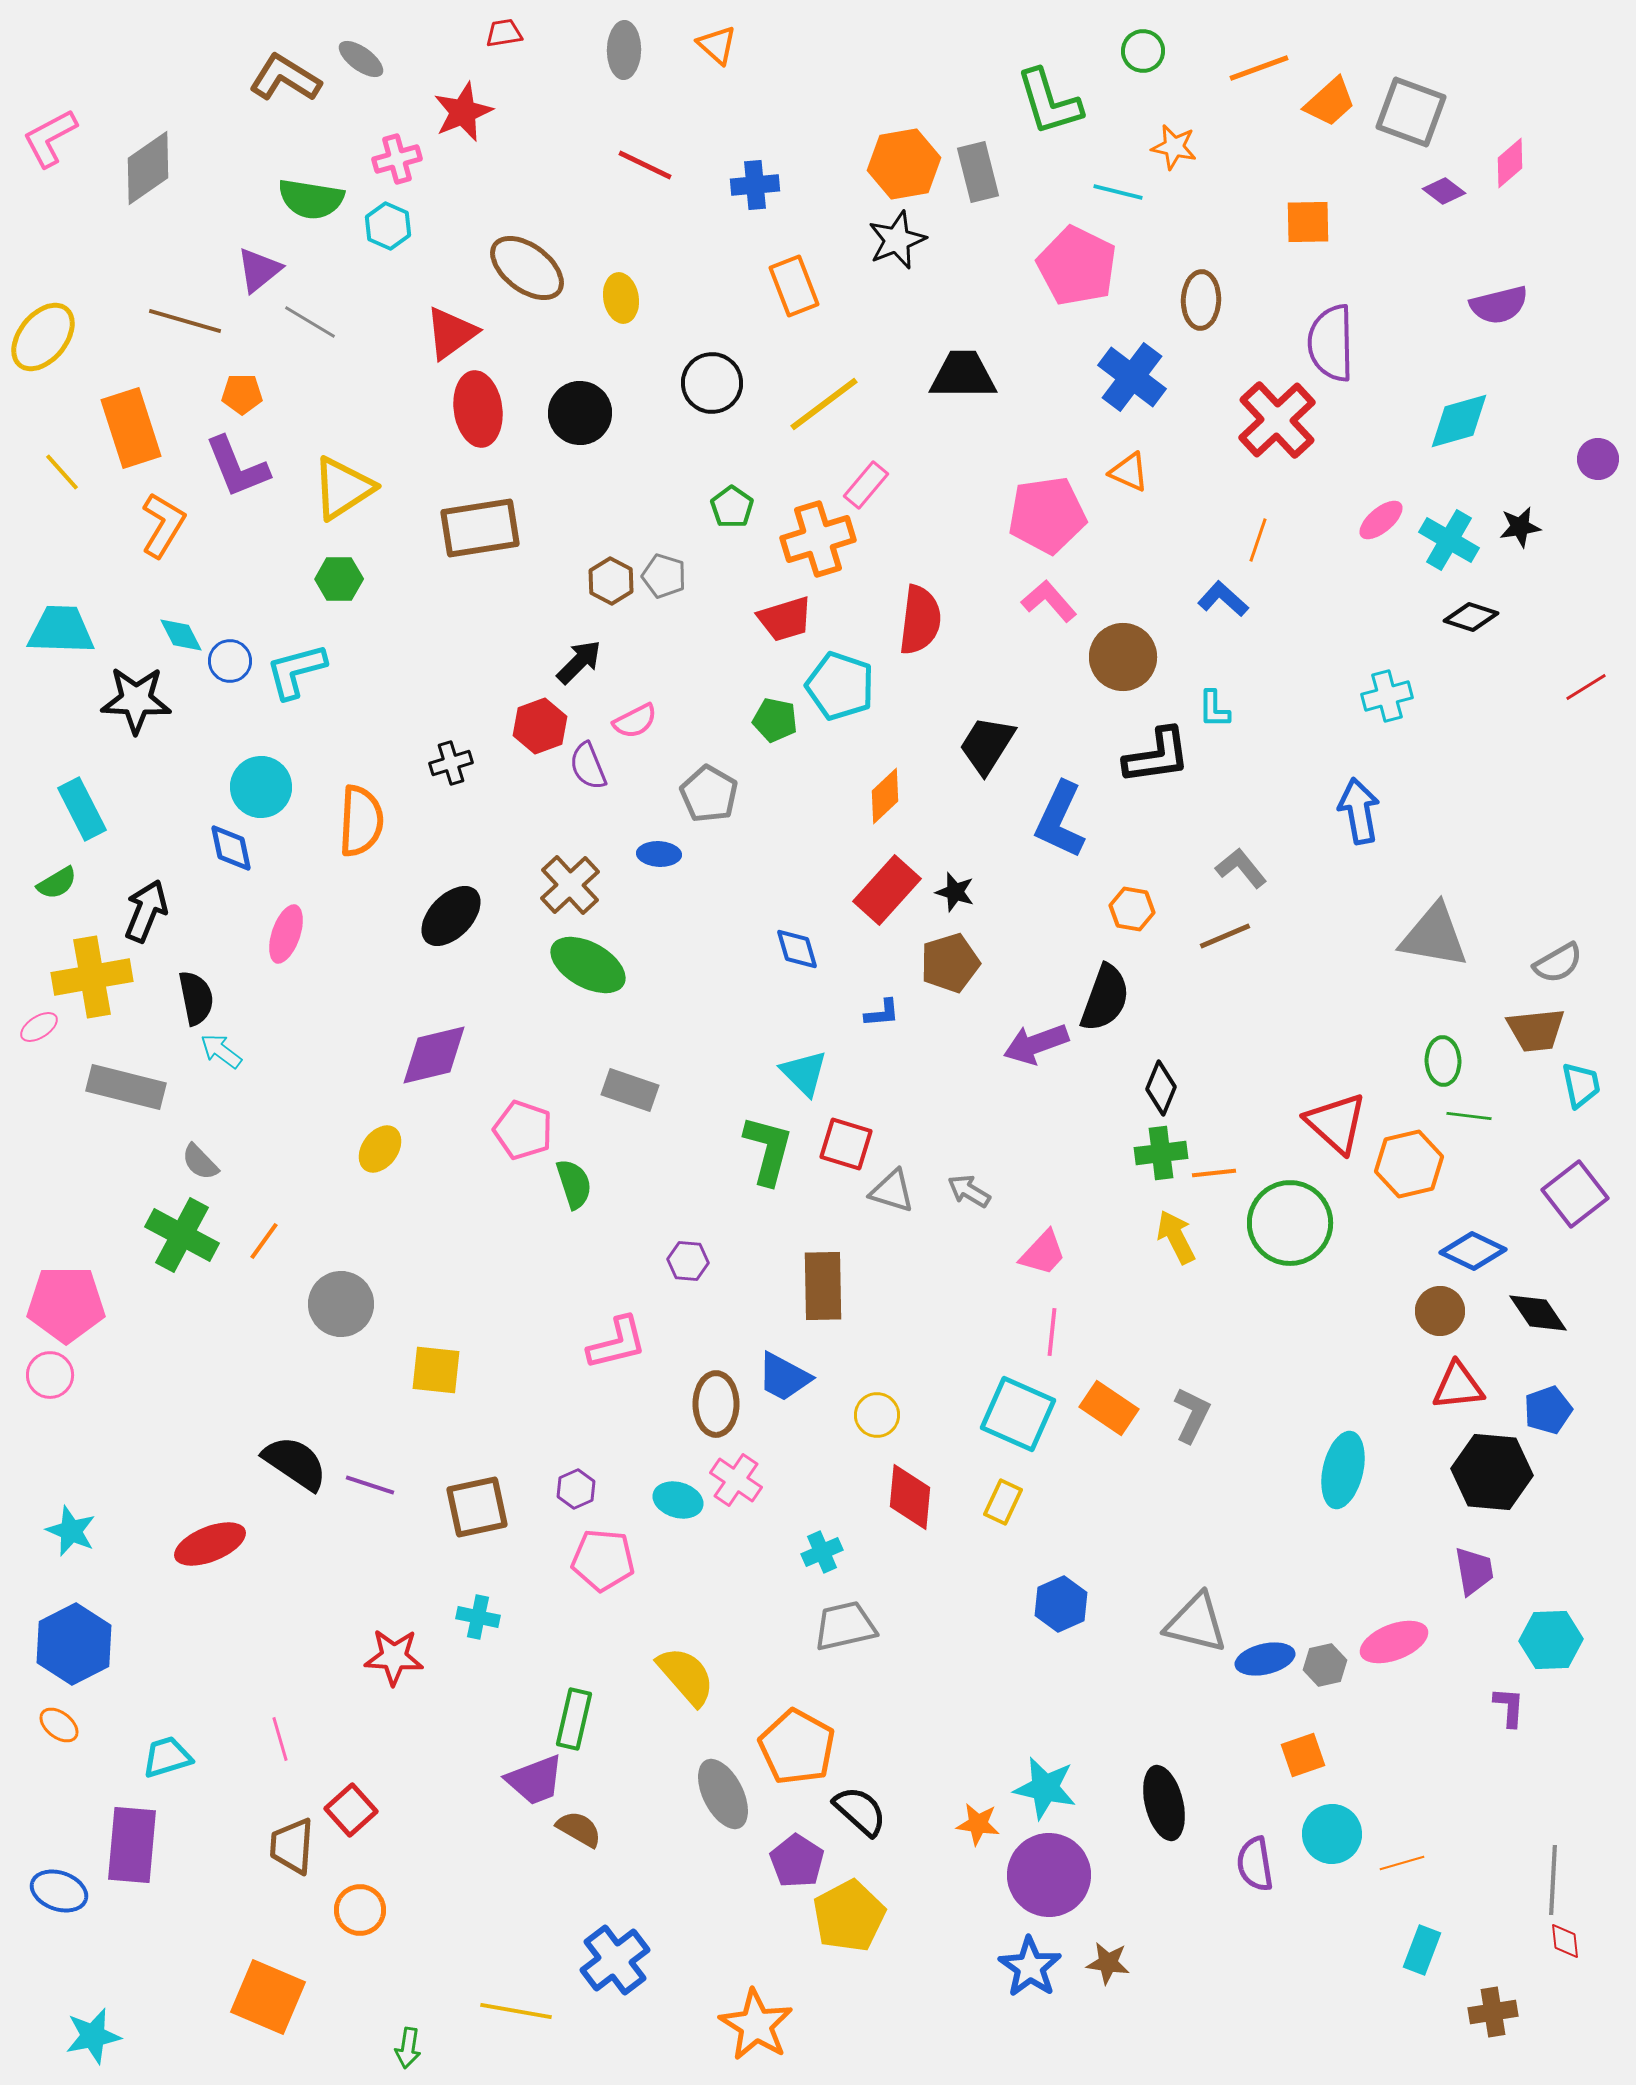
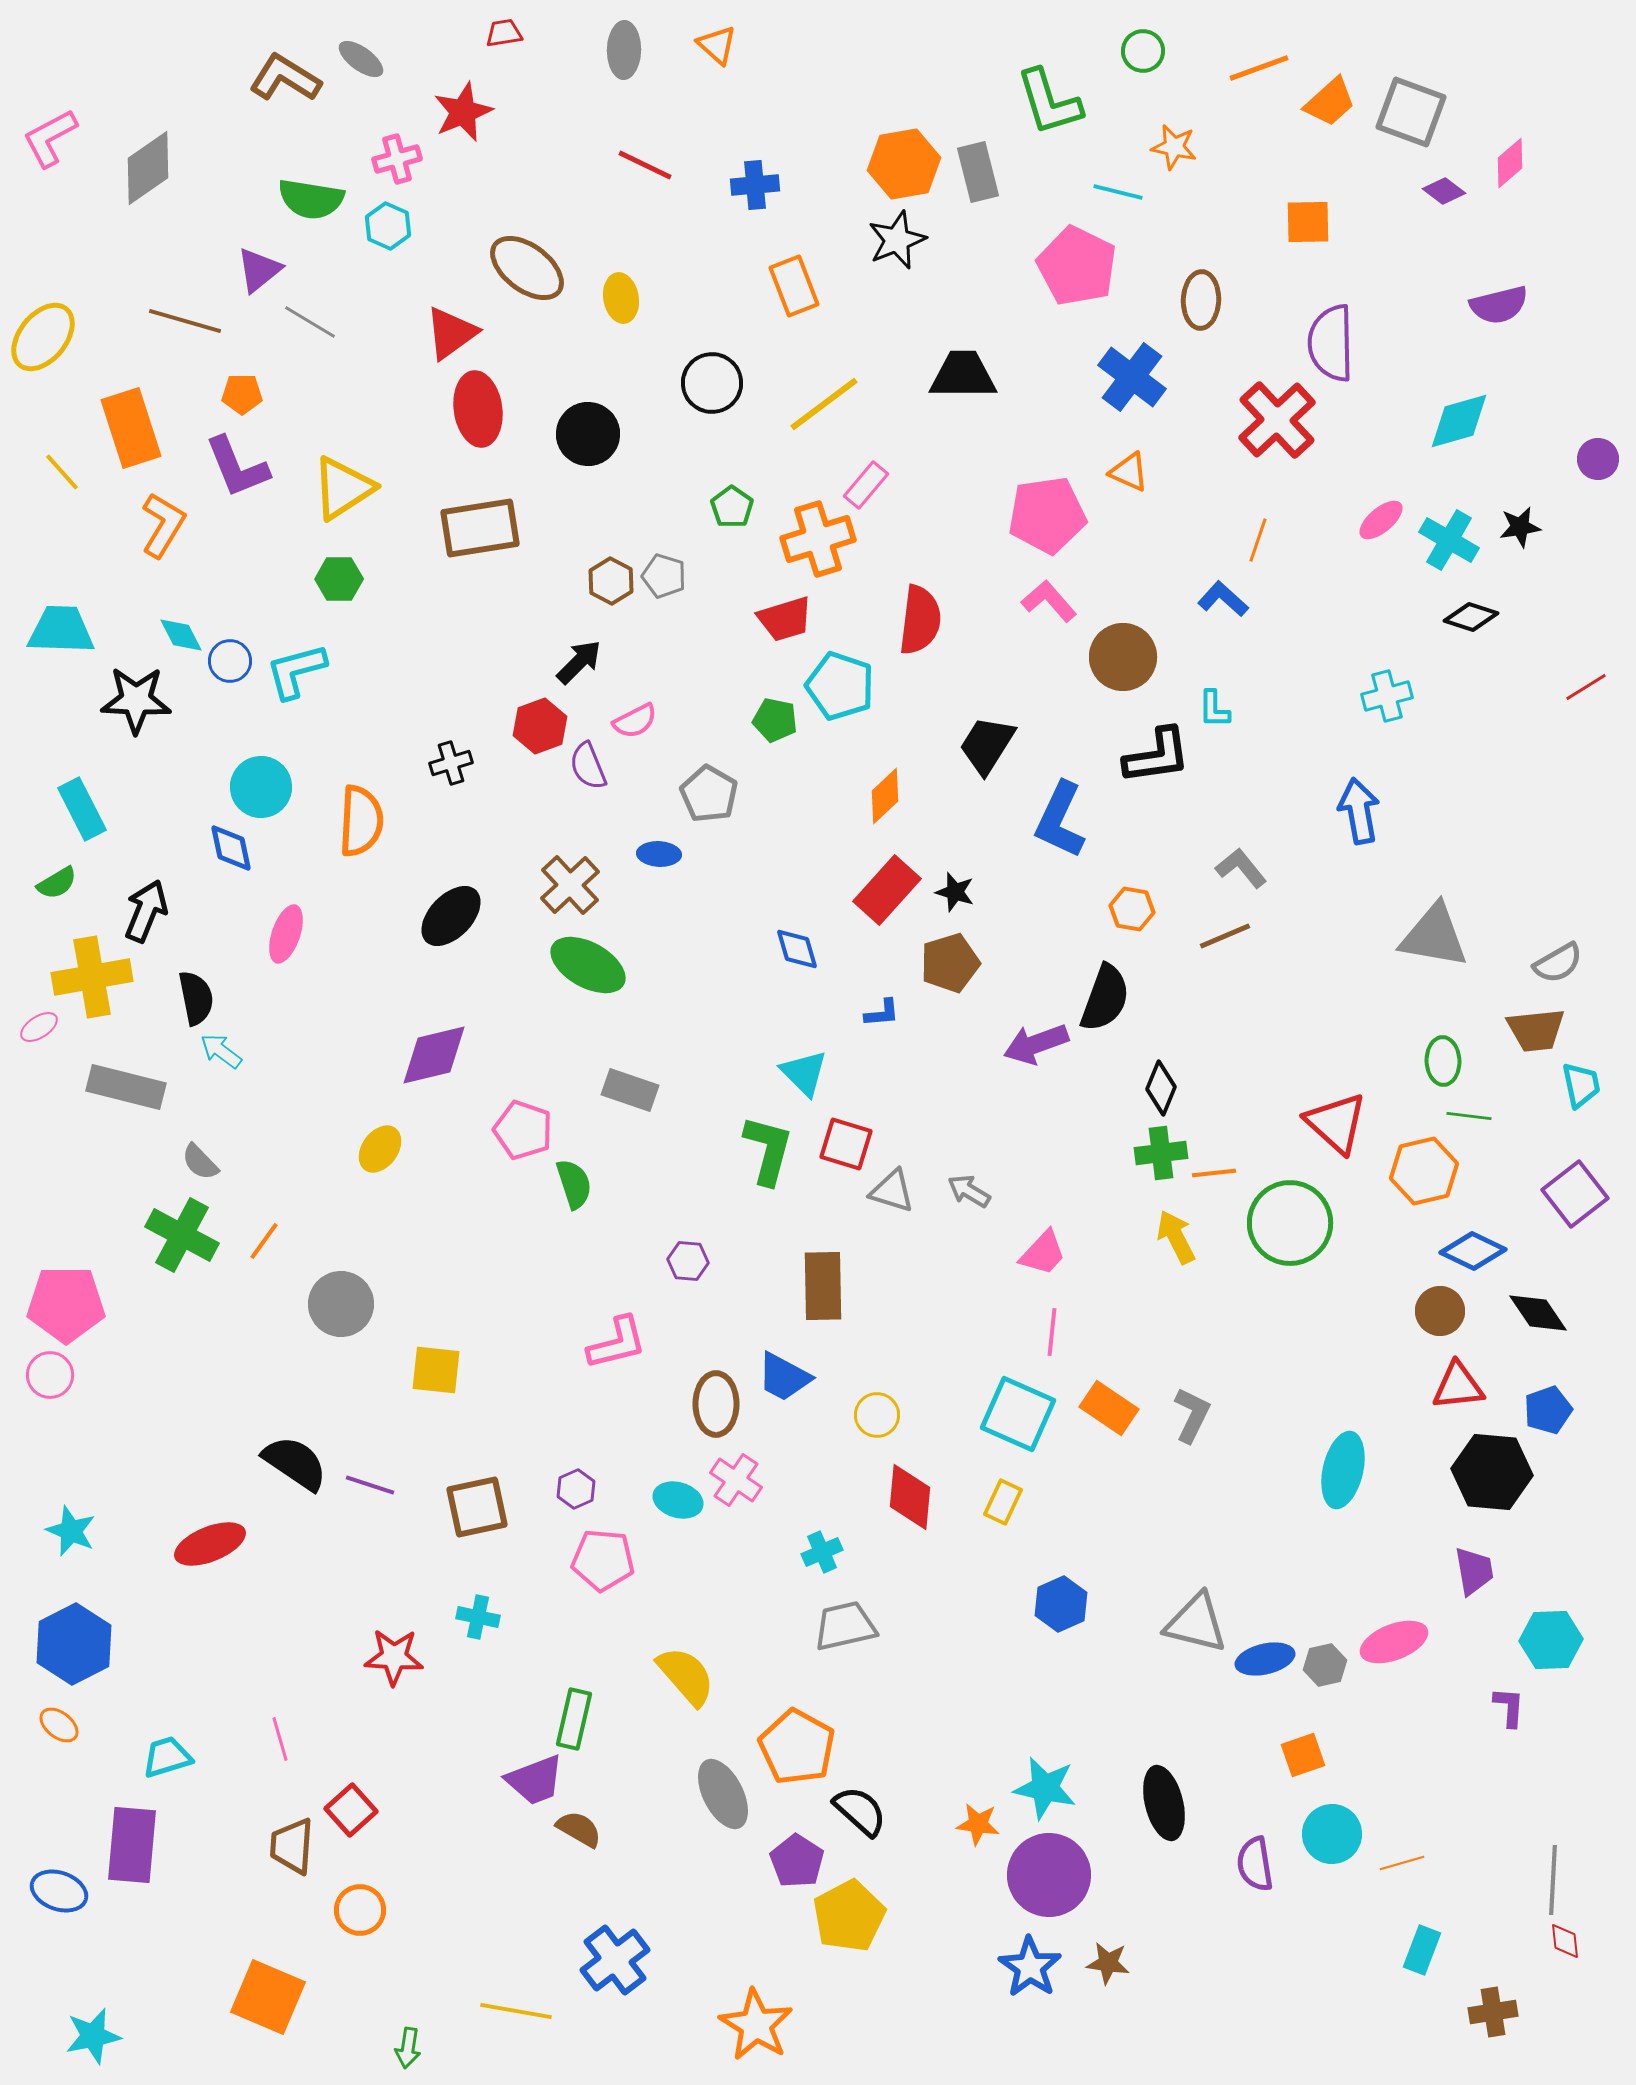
black circle at (580, 413): moved 8 px right, 21 px down
orange hexagon at (1409, 1164): moved 15 px right, 7 px down
